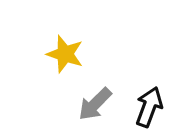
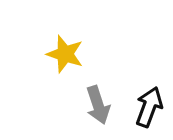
gray arrow: moved 3 px right, 1 px down; rotated 63 degrees counterclockwise
